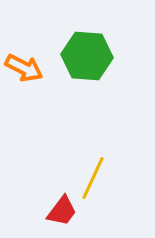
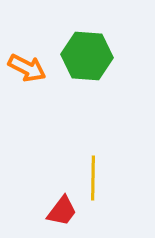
orange arrow: moved 3 px right
yellow line: rotated 24 degrees counterclockwise
